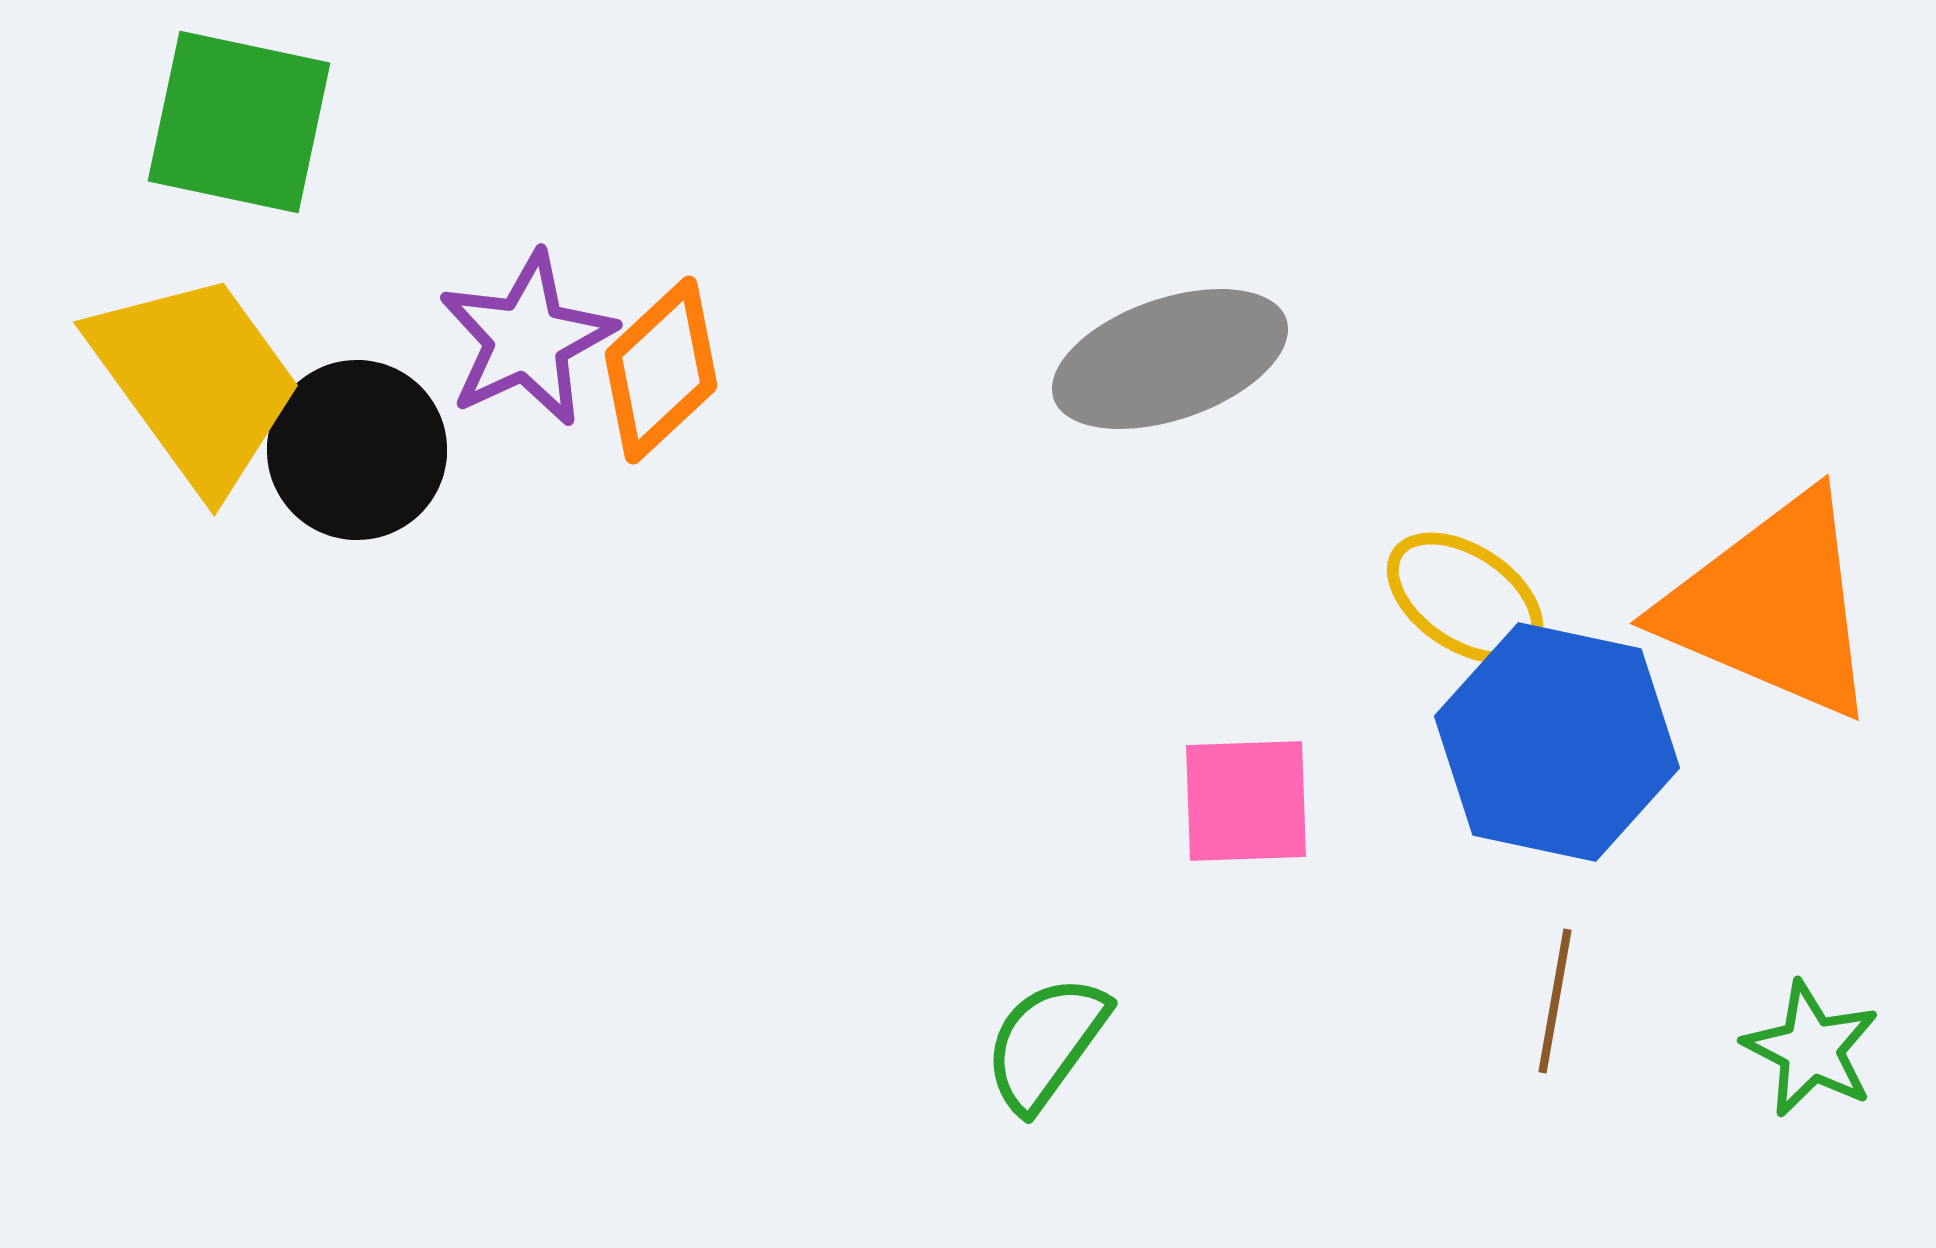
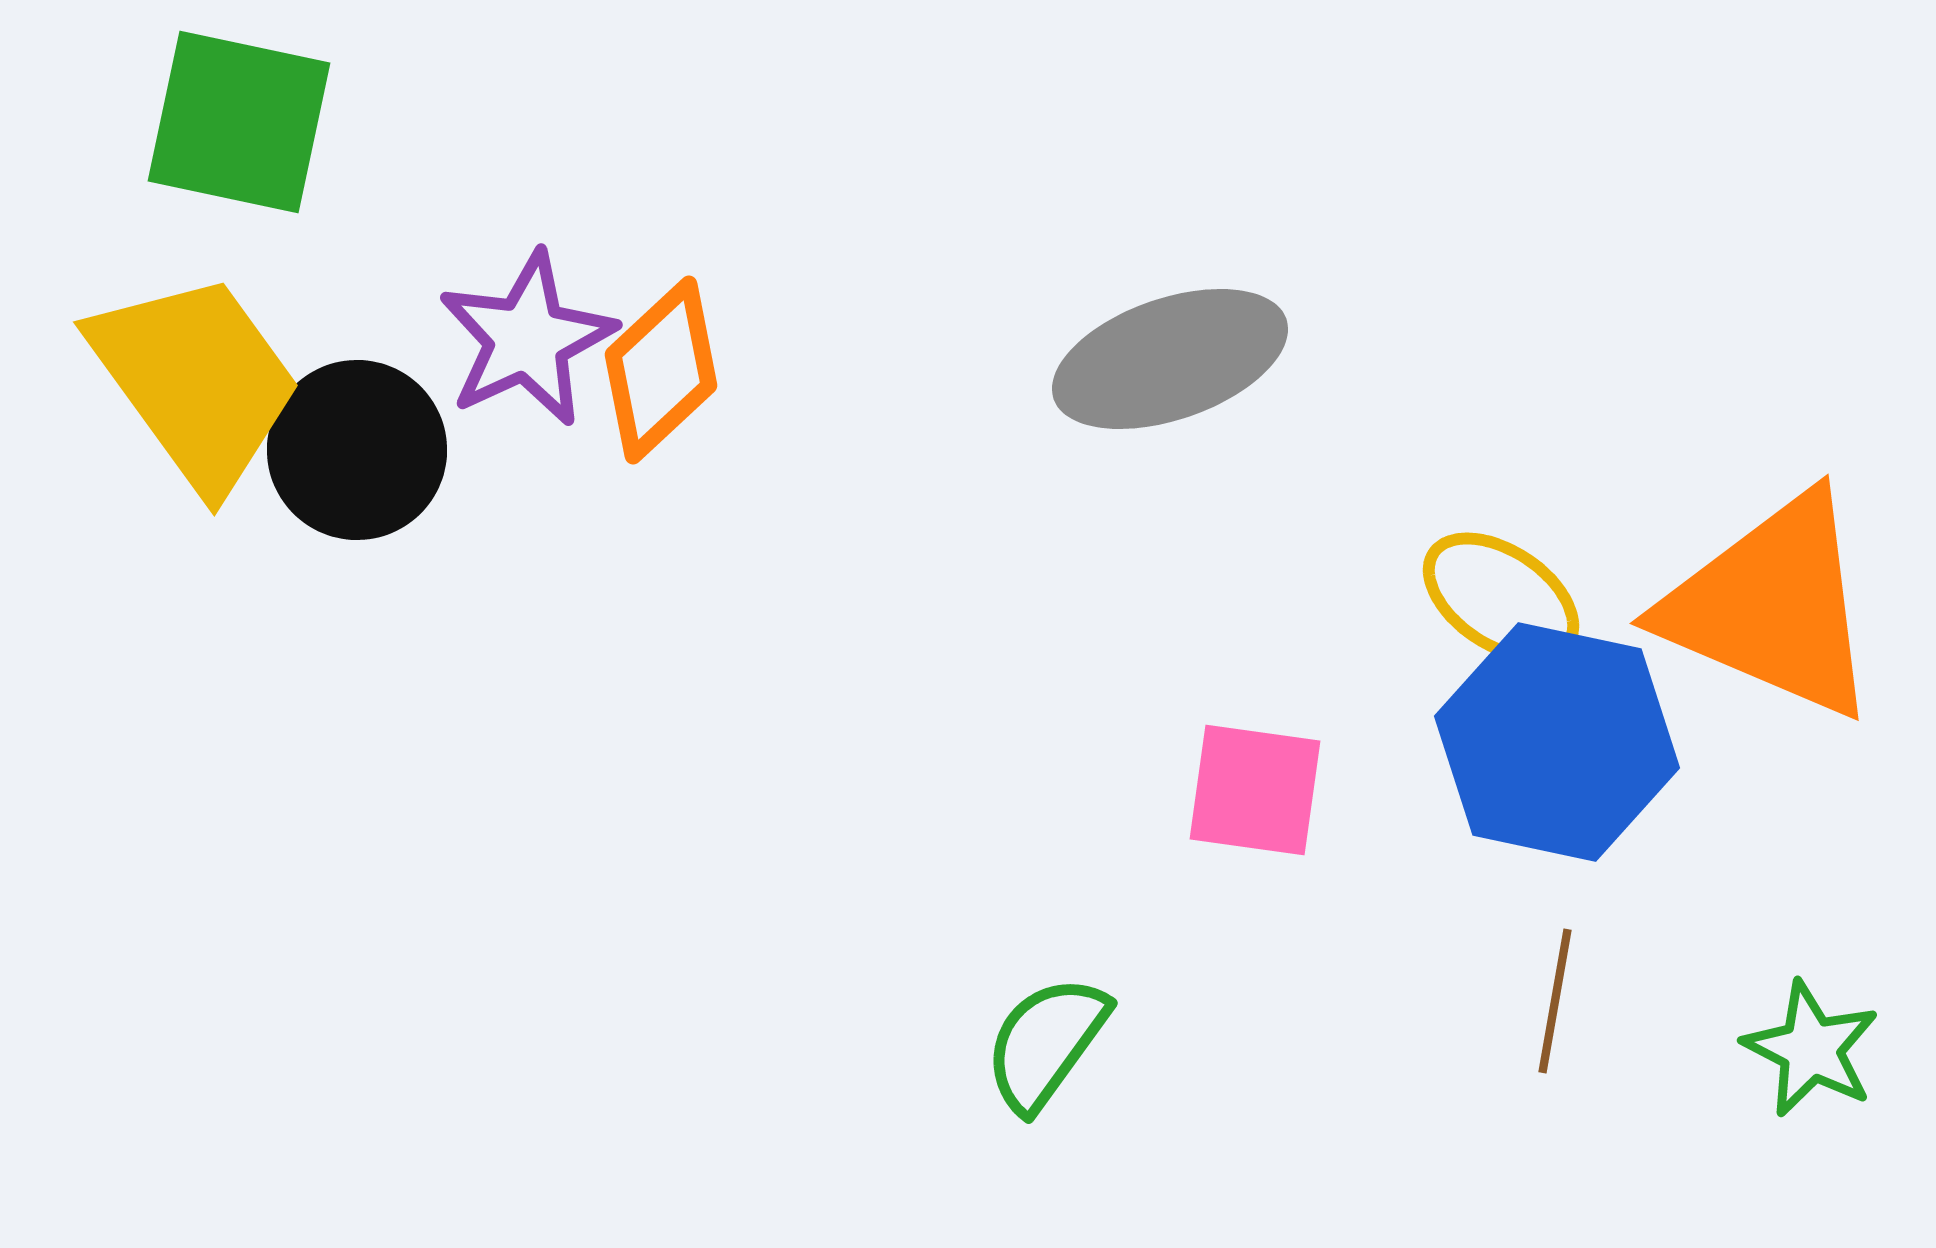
yellow ellipse: moved 36 px right
pink square: moved 9 px right, 11 px up; rotated 10 degrees clockwise
